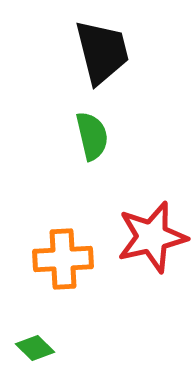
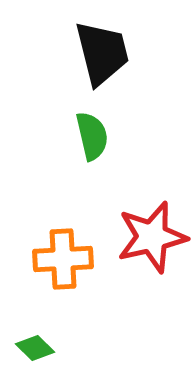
black trapezoid: moved 1 px down
